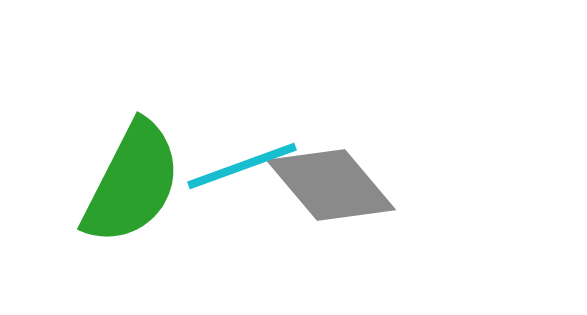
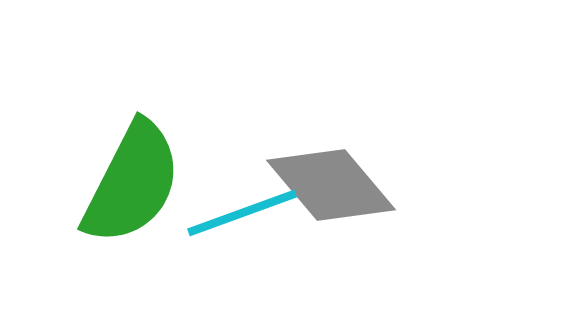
cyan line: moved 47 px down
